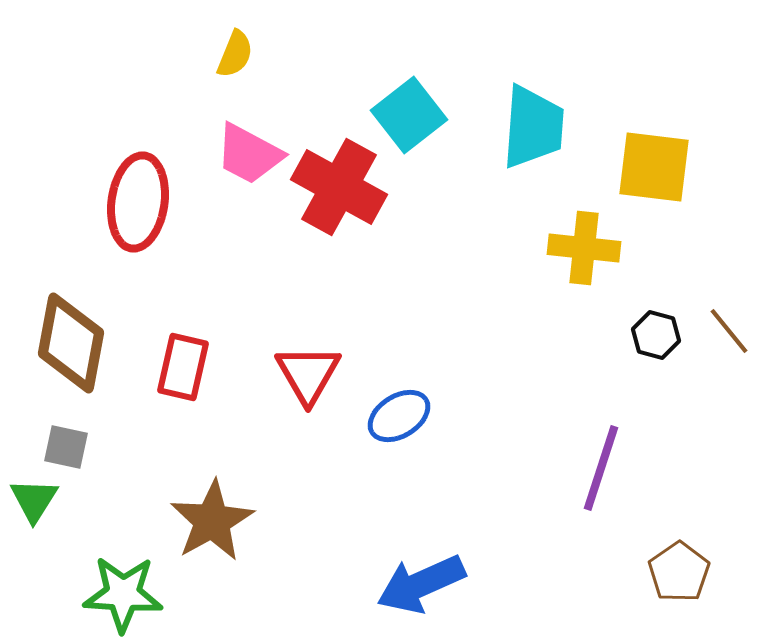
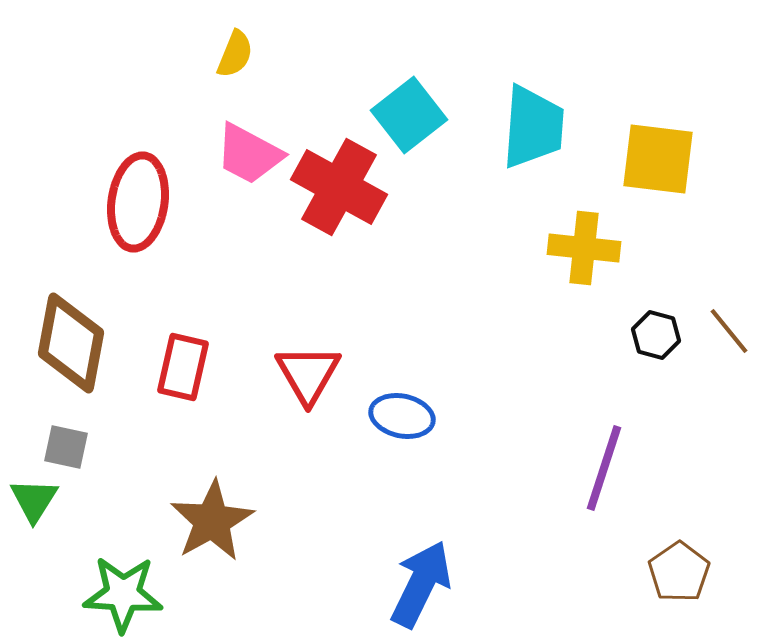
yellow square: moved 4 px right, 8 px up
blue ellipse: moved 3 px right; rotated 44 degrees clockwise
purple line: moved 3 px right
blue arrow: rotated 140 degrees clockwise
